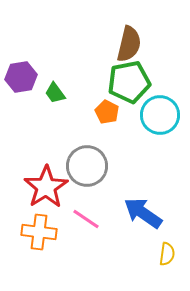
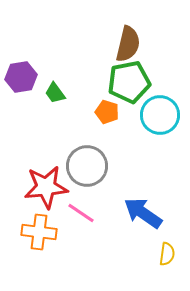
brown semicircle: moved 1 px left
orange pentagon: rotated 10 degrees counterclockwise
red star: rotated 27 degrees clockwise
pink line: moved 5 px left, 6 px up
